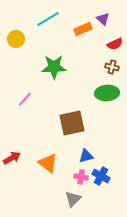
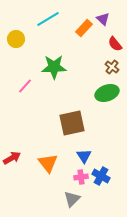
orange rectangle: moved 1 px right, 1 px up; rotated 24 degrees counterclockwise
red semicircle: rotated 77 degrees clockwise
brown cross: rotated 24 degrees clockwise
green ellipse: rotated 15 degrees counterclockwise
pink line: moved 13 px up
blue triangle: moved 2 px left; rotated 49 degrees counterclockwise
orange triangle: rotated 15 degrees clockwise
pink cross: rotated 16 degrees counterclockwise
gray triangle: moved 1 px left
